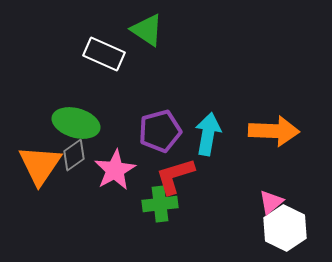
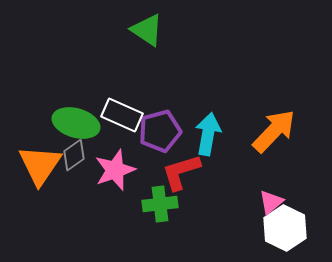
white rectangle: moved 18 px right, 61 px down
orange arrow: rotated 48 degrees counterclockwise
pink star: rotated 9 degrees clockwise
red L-shape: moved 6 px right, 4 px up
